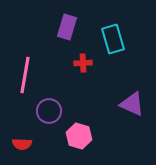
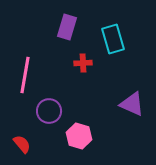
red semicircle: rotated 132 degrees counterclockwise
